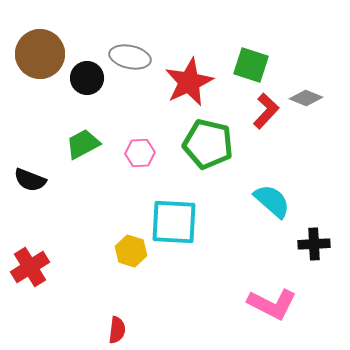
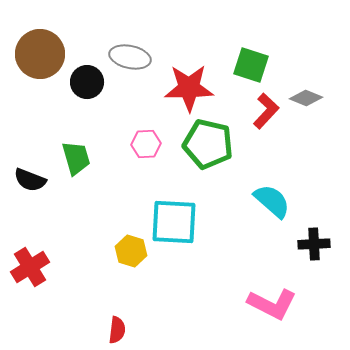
black circle: moved 4 px down
red star: moved 6 px down; rotated 24 degrees clockwise
green trapezoid: moved 7 px left, 14 px down; rotated 102 degrees clockwise
pink hexagon: moved 6 px right, 9 px up
